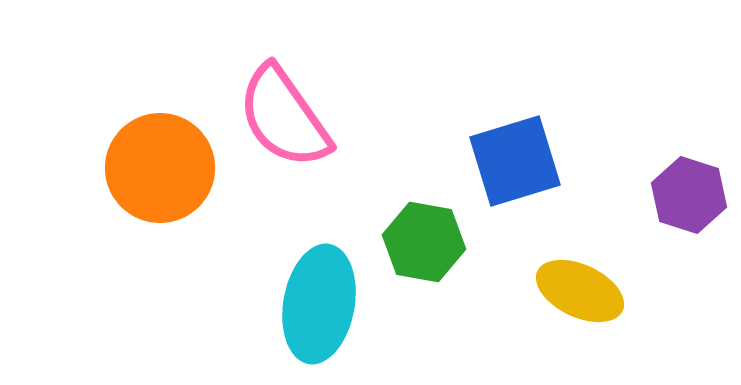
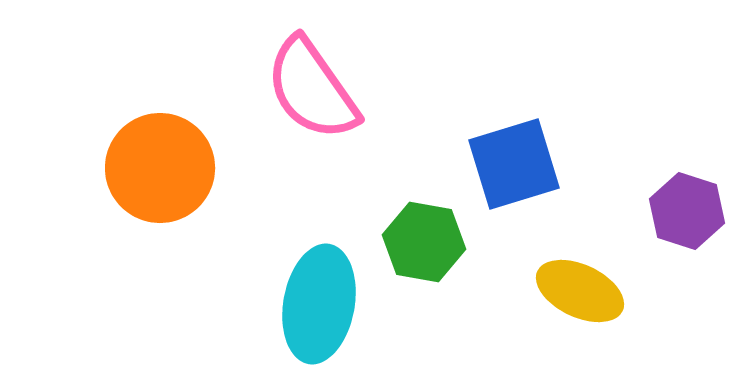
pink semicircle: moved 28 px right, 28 px up
blue square: moved 1 px left, 3 px down
purple hexagon: moved 2 px left, 16 px down
